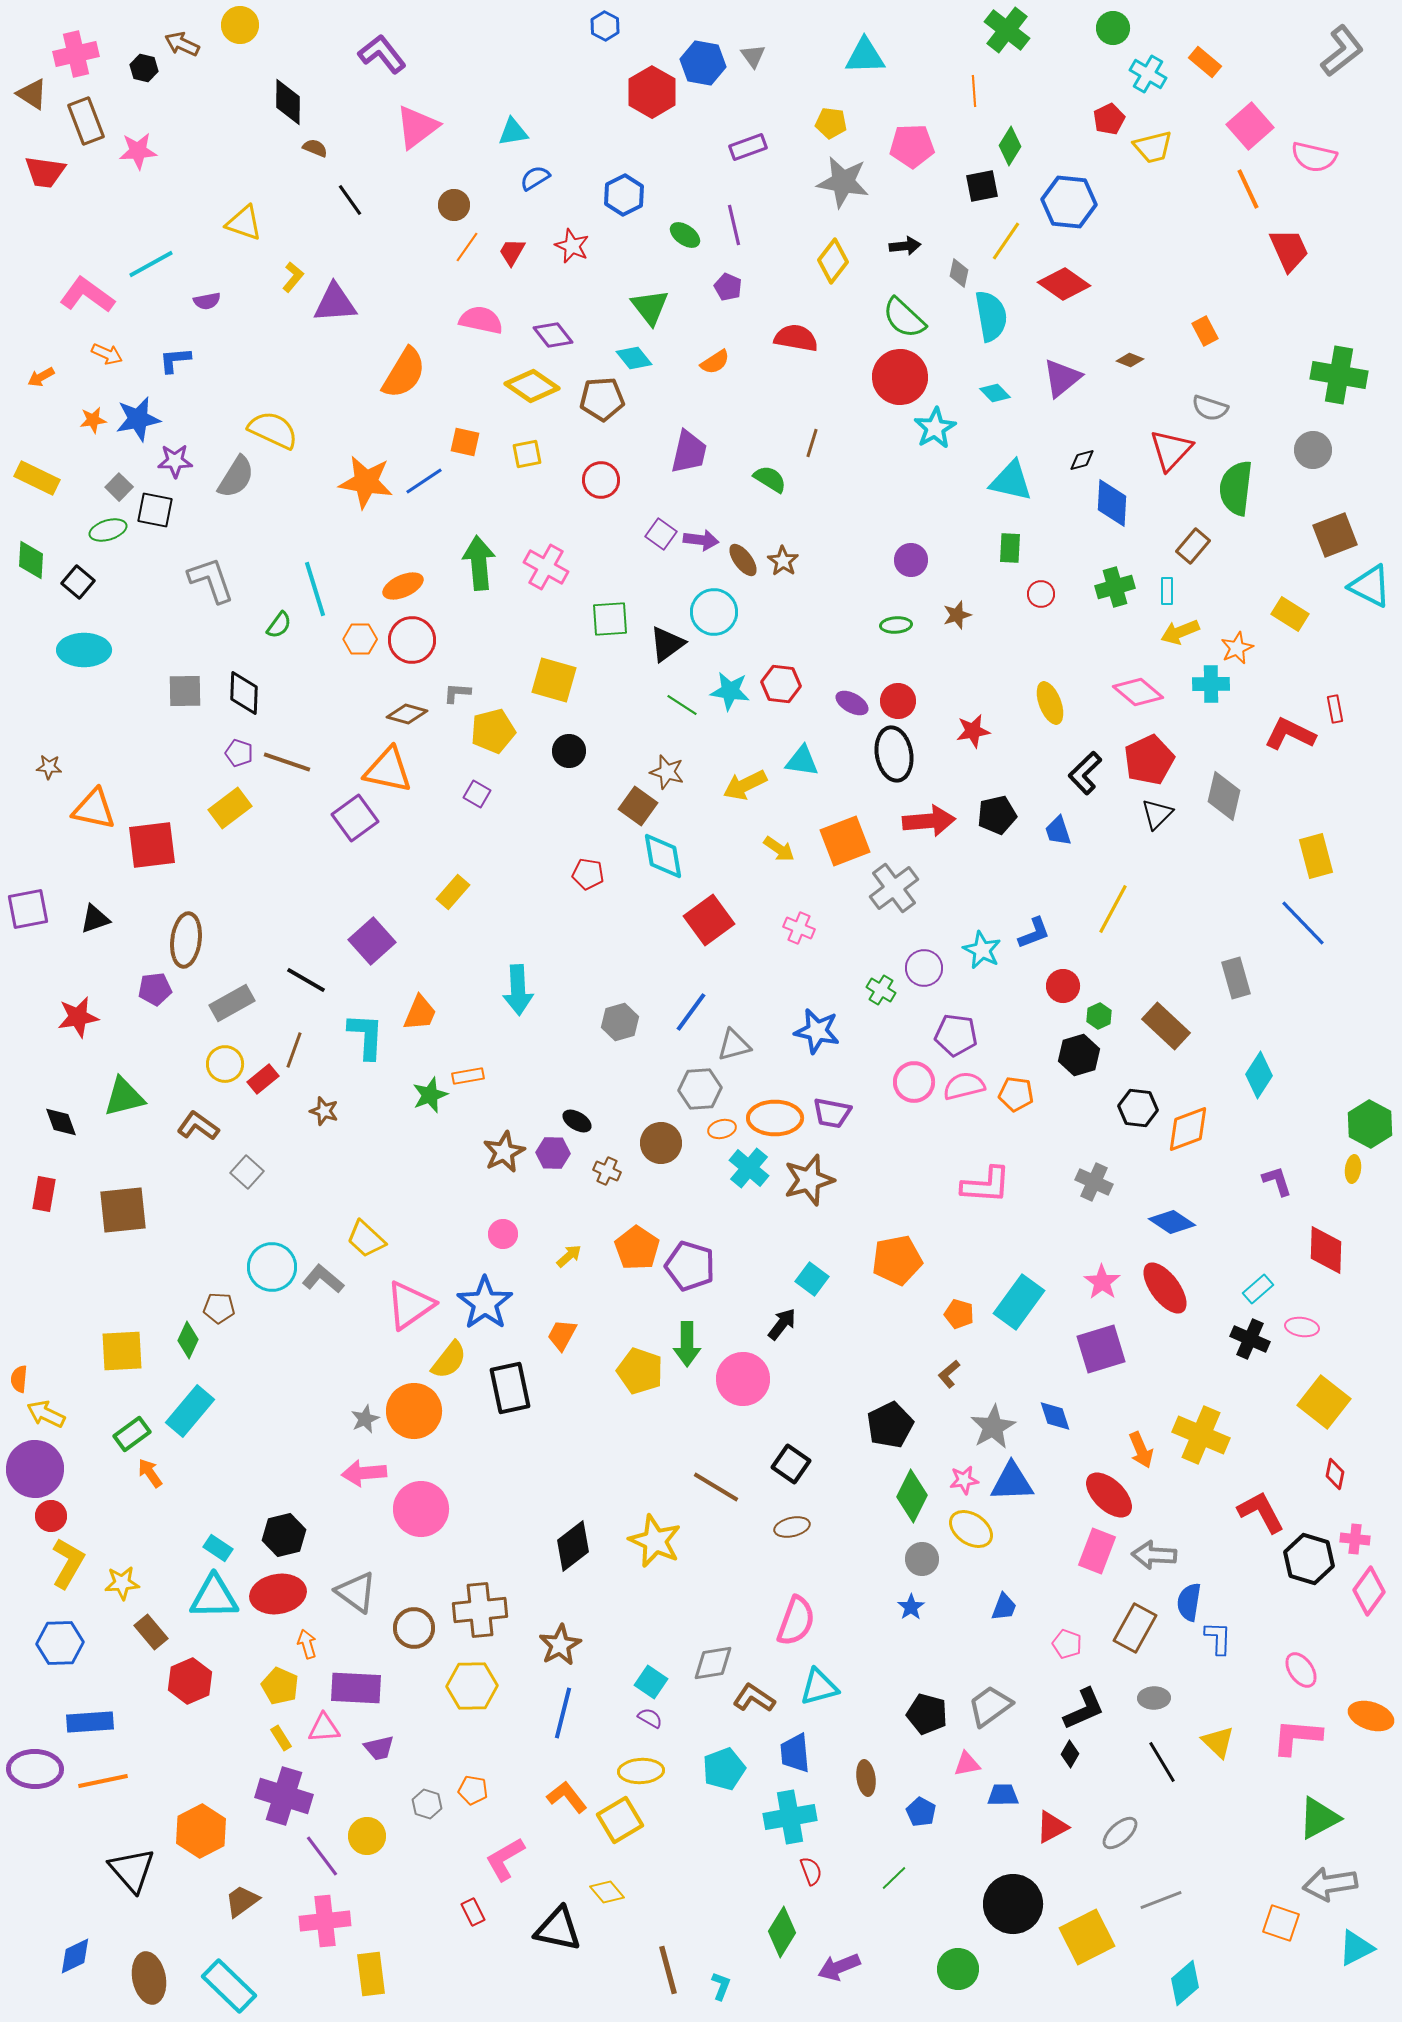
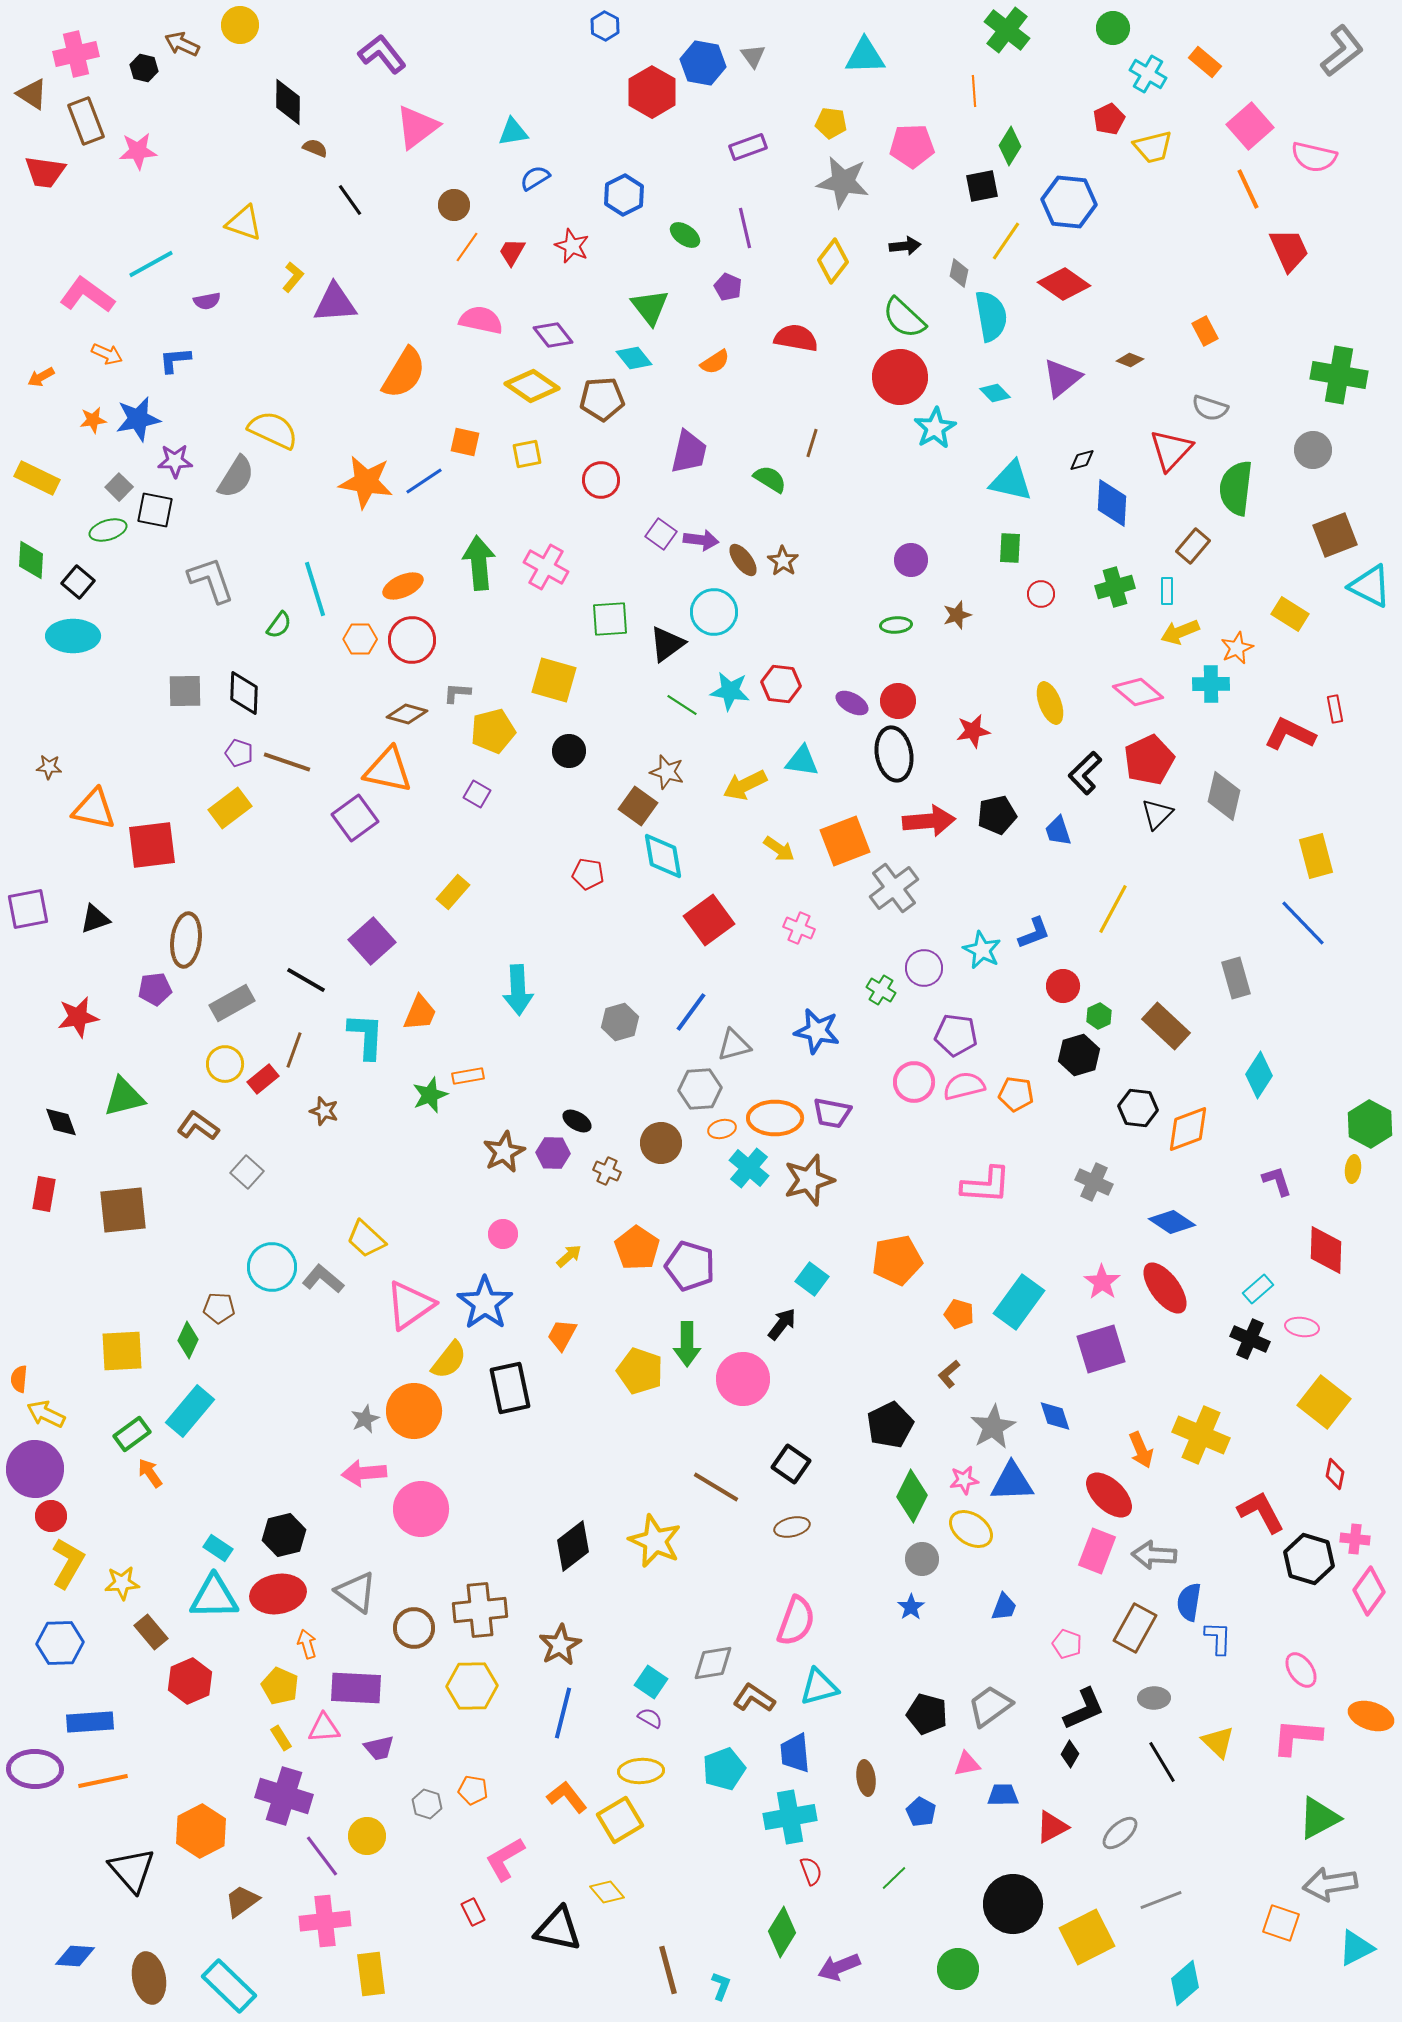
purple line at (734, 225): moved 11 px right, 3 px down
cyan ellipse at (84, 650): moved 11 px left, 14 px up
blue diamond at (75, 1956): rotated 30 degrees clockwise
